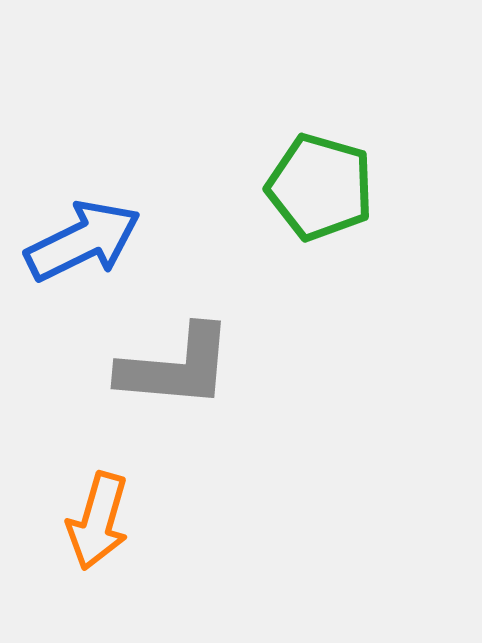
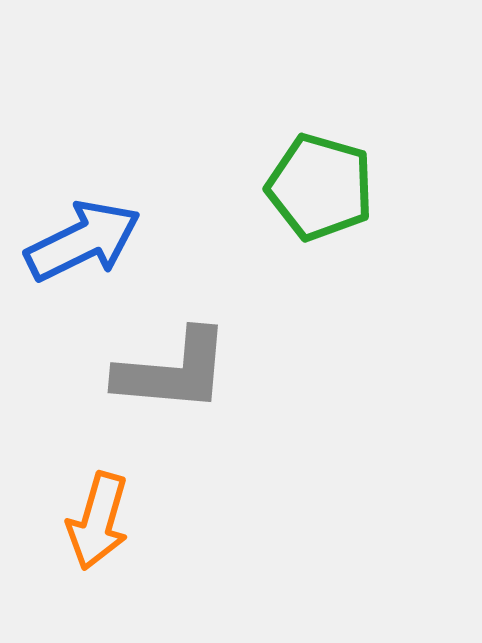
gray L-shape: moved 3 px left, 4 px down
